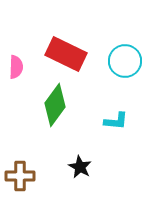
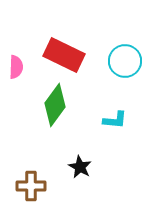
red rectangle: moved 2 px left, 1 px down
cyan L-shape: moved 1 px left, 1 px up
brown cross: moved 11 px right, 10 px down
